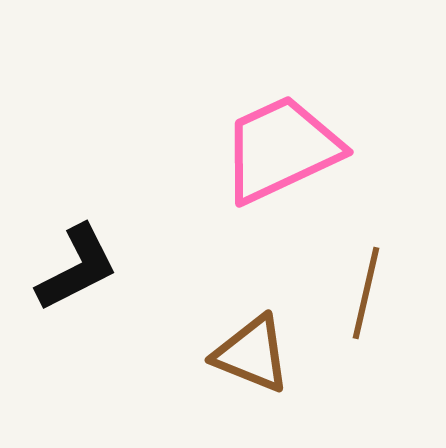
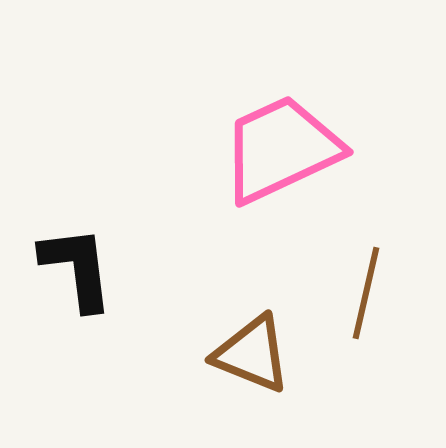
black L-shape: rotated 70 degrees counterclockwise
